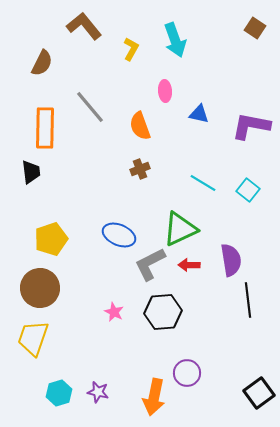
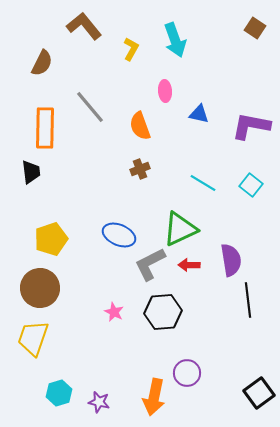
cyan square: moved 3 px right, 5 px up
purple star: moved 1 px right, 10 px down
